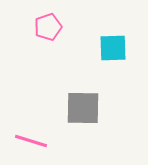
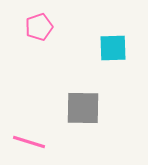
pink pentagon: moved 9 px left
pink line: moved 2 px left, 1 px down
